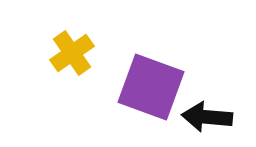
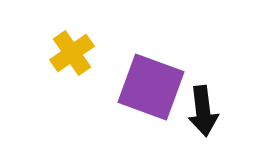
black arrow: moved 4 px left, 6 px up; rotated 102 degrees counterclockwise
